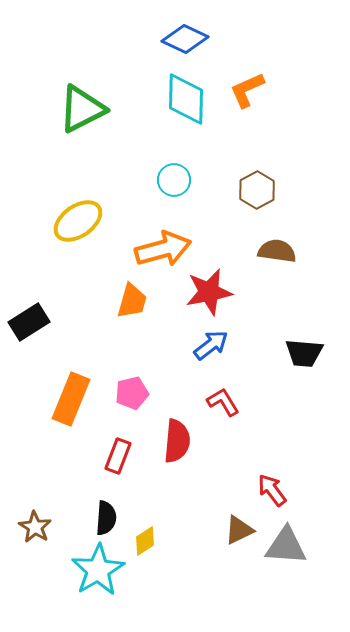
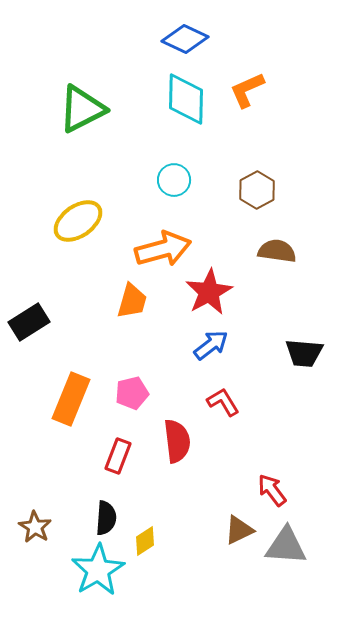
red star: rotated 18 degrees counterclockwise
red semicircle: rotated 12 degrees counterclockwise
